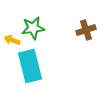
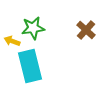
brown cross: rotated 30 degrees counterclockwise
yellow arrow: moved 1 px down
